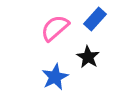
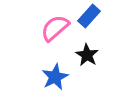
blue rectangle: moved 6 px left, 3 px up
black star: moved 1 px left, 2 px up
